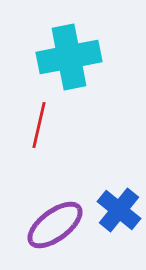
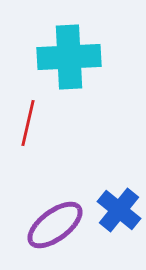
cyan cross: rotated 8 degrees clockwise
red line: moved 11 px left, 2 px up
